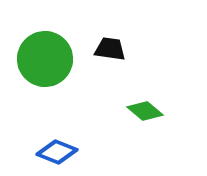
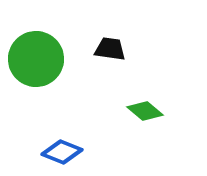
green circle: moved 9 px left
blue diamond: moved 5 px right
